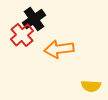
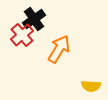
orange arrow: rotated 128 degrees clockwise
